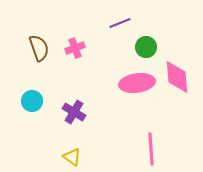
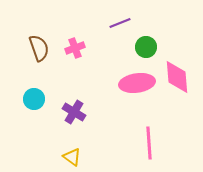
cyan circle: moved 2 px right, 2 px up
pink line: moved 2 px left, 6 px up
